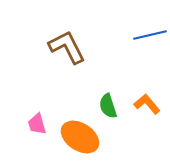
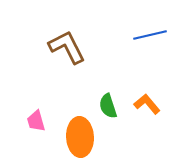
pink trapezoid: moved 1 px left, 3 px up
orange ellipse: rotated 54 degrees clockwise
